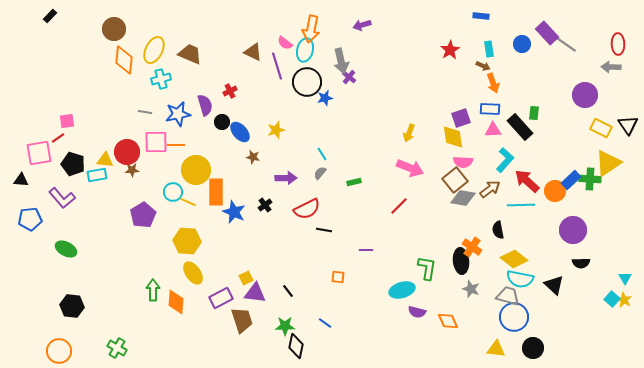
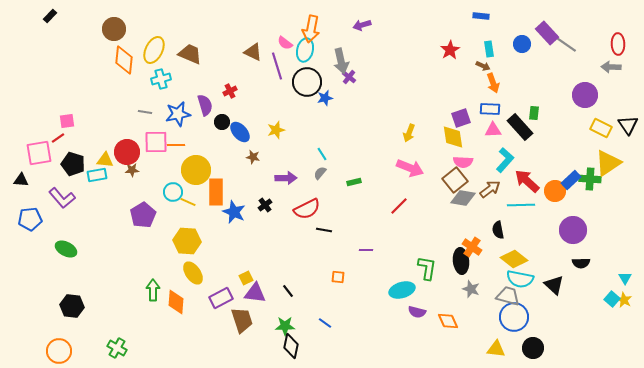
black diamond at (296, 346): moved 5 px left
